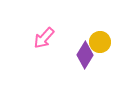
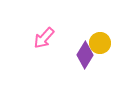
yellow circle: moved 1 px down
